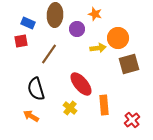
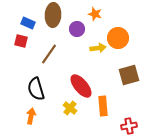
brown ellipse: moved 2 px left
red square: rotated 24 degrees clockwise
brown square: moved 11 px down
red ellipse: moved 2 px down
orange rectangle: moved 1 px left, 1 px down
orange arrow: rotated 70 degrees clockwise
red cross: moved 3 px left, 6 px down; rotated 28 degrees clockwise
